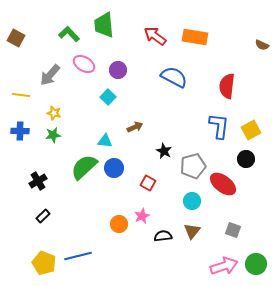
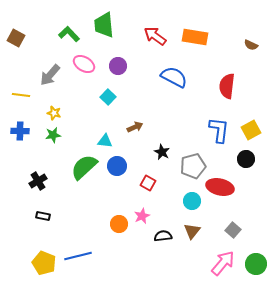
brown semicircle: moved 11 px left
purple circle: moved 4 px up
blue L-shape: moved 4 px down
black star: moved 2 px left, 1 px down
blue circle: moved 3 px right, 2 px up
red ellipse: moved 3 px left, 3 px down; rotated 24 degrees counterclockwise
black rectangle: rotated 56 degrees clockwise
gray square: rotated 21 degrees clockwise
pink arrow: moved 1 px left, 3 px up; rotated 32 degrees counterclockwise
